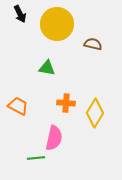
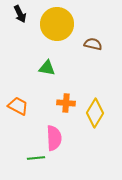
pink semicircle: rotated 15 degrees counterclockwise
